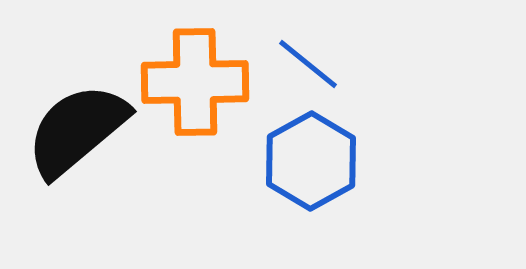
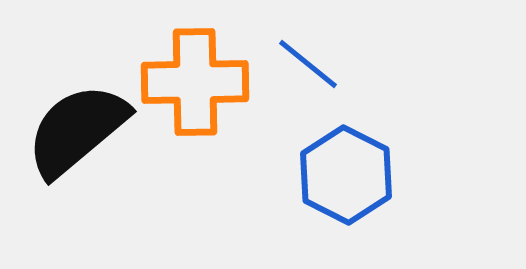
blue hexagon: moved 35 px right, 14 px down; rotated 4 degrees counterclockwise
